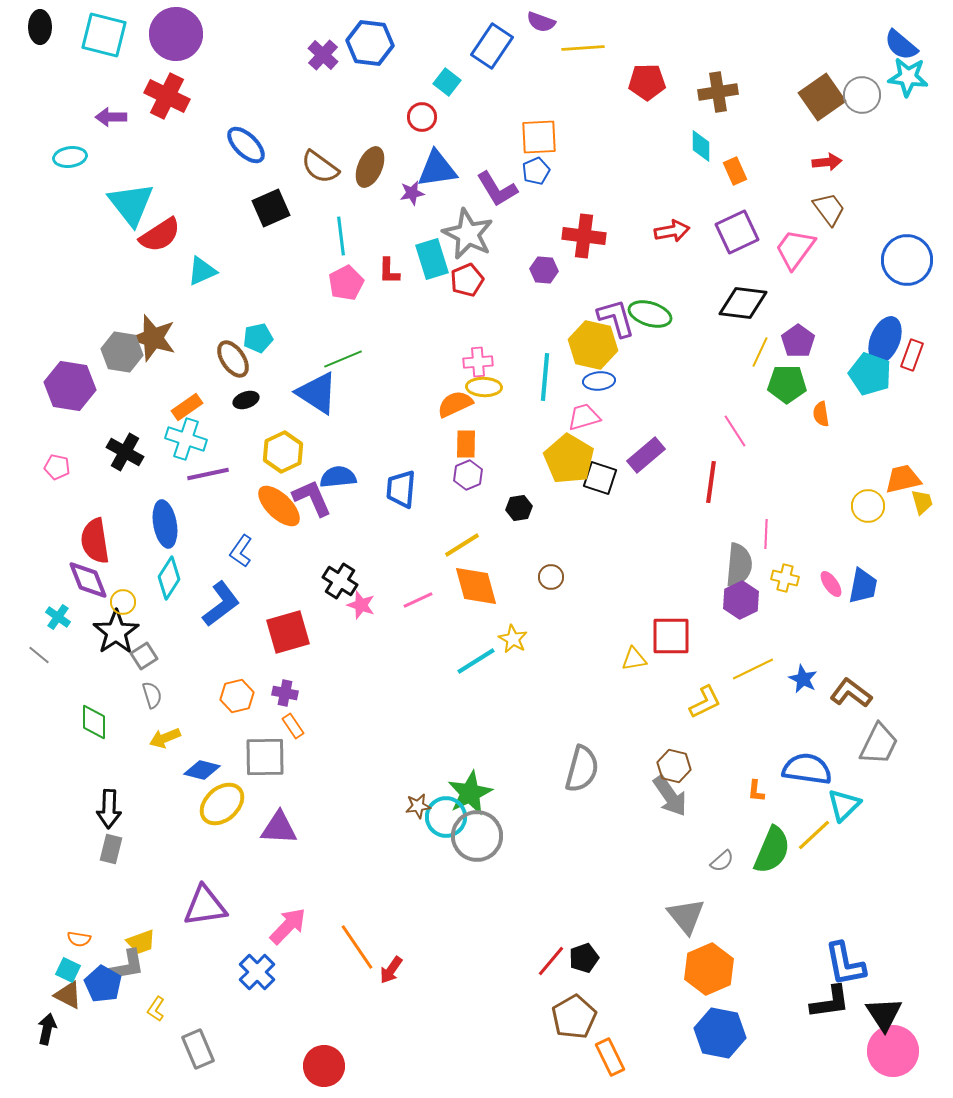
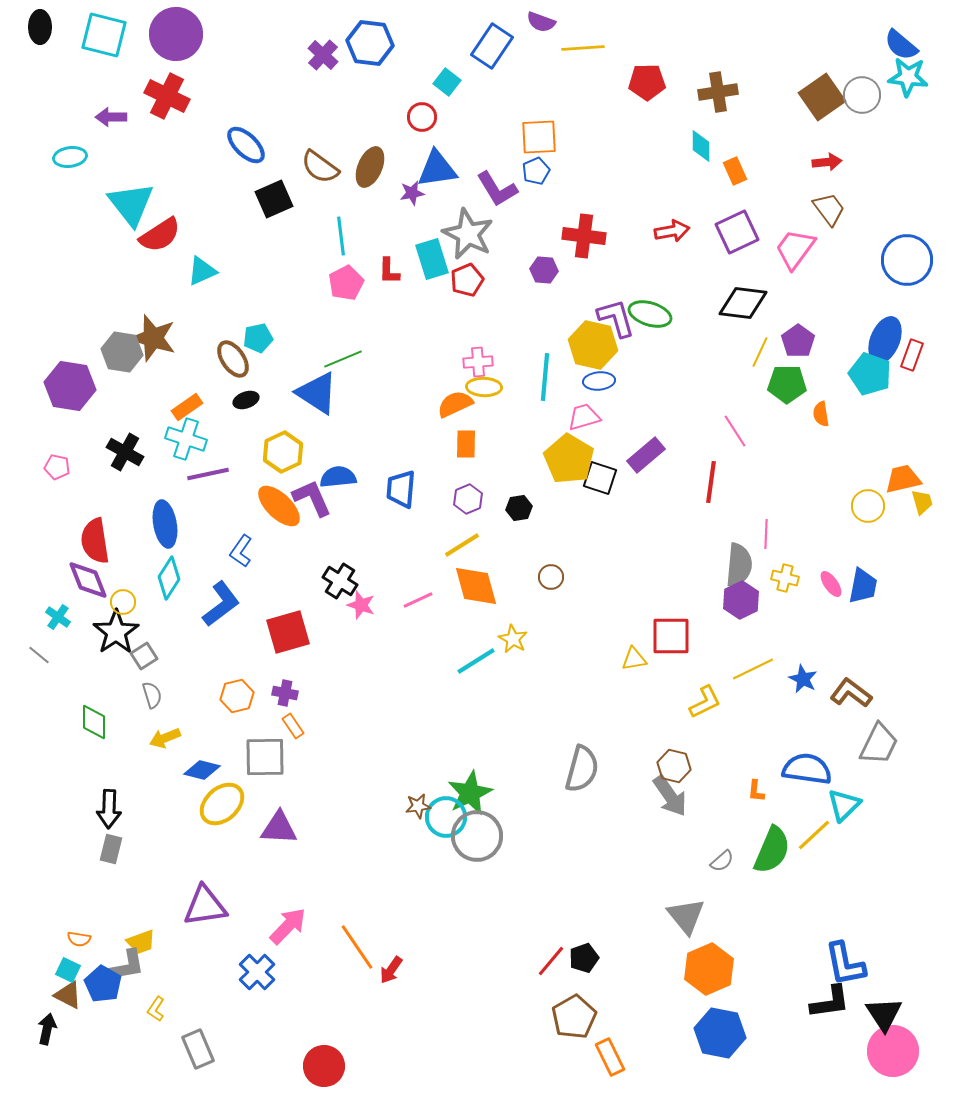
black square at (271, 208): moved 3 px right, 9 px up
purple hexagon at (468, 475): moved 24 px down
